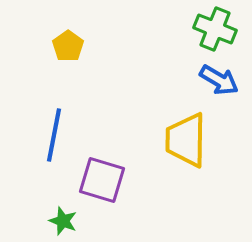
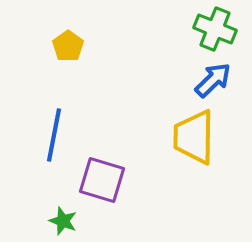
blue arrow: moved 6 px left; rotated 75 degrees counterclockwise
yellow trapezoid: moved 8 px right, 3 px up
